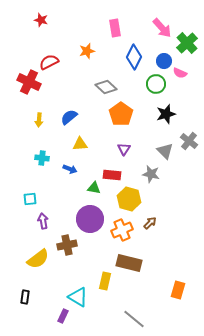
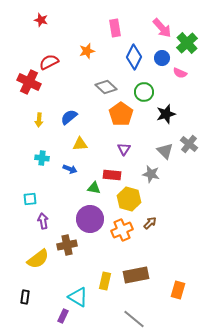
blue circle: moved 2 px left, 3 px up
green circle: moved 12 px left, 8 px down
gray cross: moved 3 px down
brown rectangle: moved 7 px right, 12 px down; rotated 25 degrees counterclockwise
